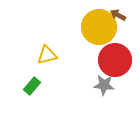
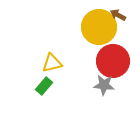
yellow triangle: moved 5 px right, 8 px down
red circle: moved 2 px left, 1 px down
green rectangle: moved 12 px right
